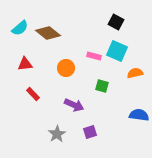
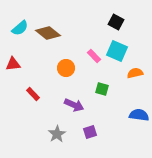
pink rectangle: rotated 32 degrees clockwise
red triangle: moved 12 px left
green square: moved 3 px down
